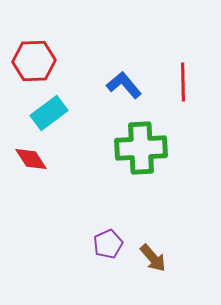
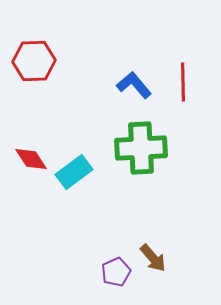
blue L-shape: moved 10 px right
cyan rectangle: moved 25 px right, 59 px down
purple pentagon: moved 8 px right, 28 px down
